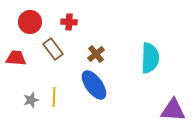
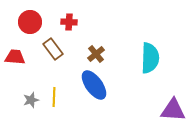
red trapezoid: moved 1 px left, 1 px up
